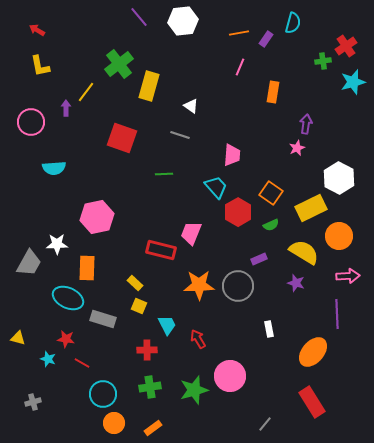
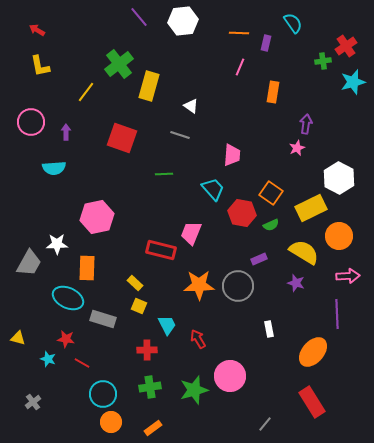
cyan semicircle at (293, 23): rotated 50 degrees counterclockwise
orange line at (239, 33): rotated 12 degrees clockwise
purple rectangle at (266, 39): moved 4 px down; rotated 21 degrees counterclockwise
purple arrow at (66, 108): moved 24 px down
cyan trapezoid at (216, 187): moved 3 px left, 2 px down
red hexagon at (238, 212): moved 4 px right, 1 px down; rotated 20 degrees counterclockwise
gray cross at (33, 402): rotated 21 degrees counterclockwise
orange circle at (114, 423): moved 3 px left, 1 px up
